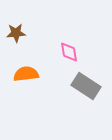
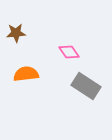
pink diamond: rotated 25 degrees counterclockwise
